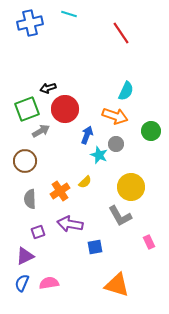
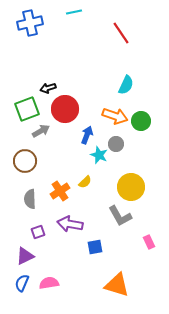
cyan line: moved 5 px right, 2 px up; rotated 28 degrees counterclockwise
cyan semicircle: moved 6 px up
green circle: moved 10 px left, 10 px up
